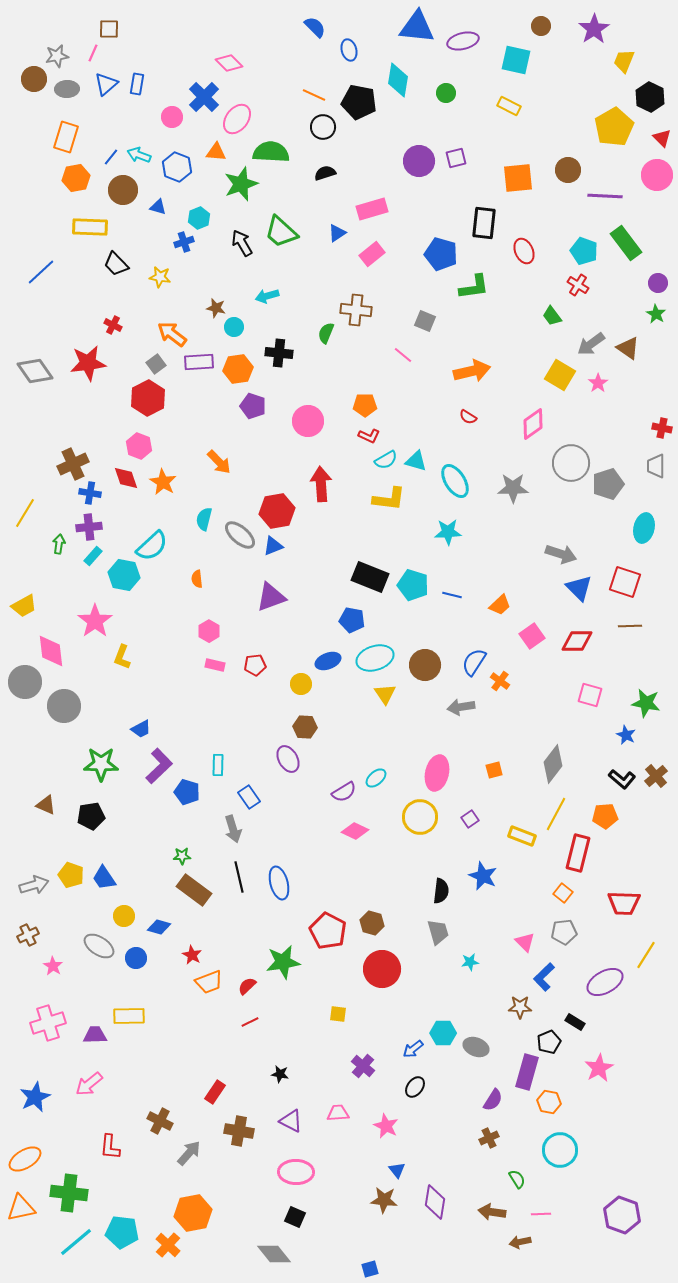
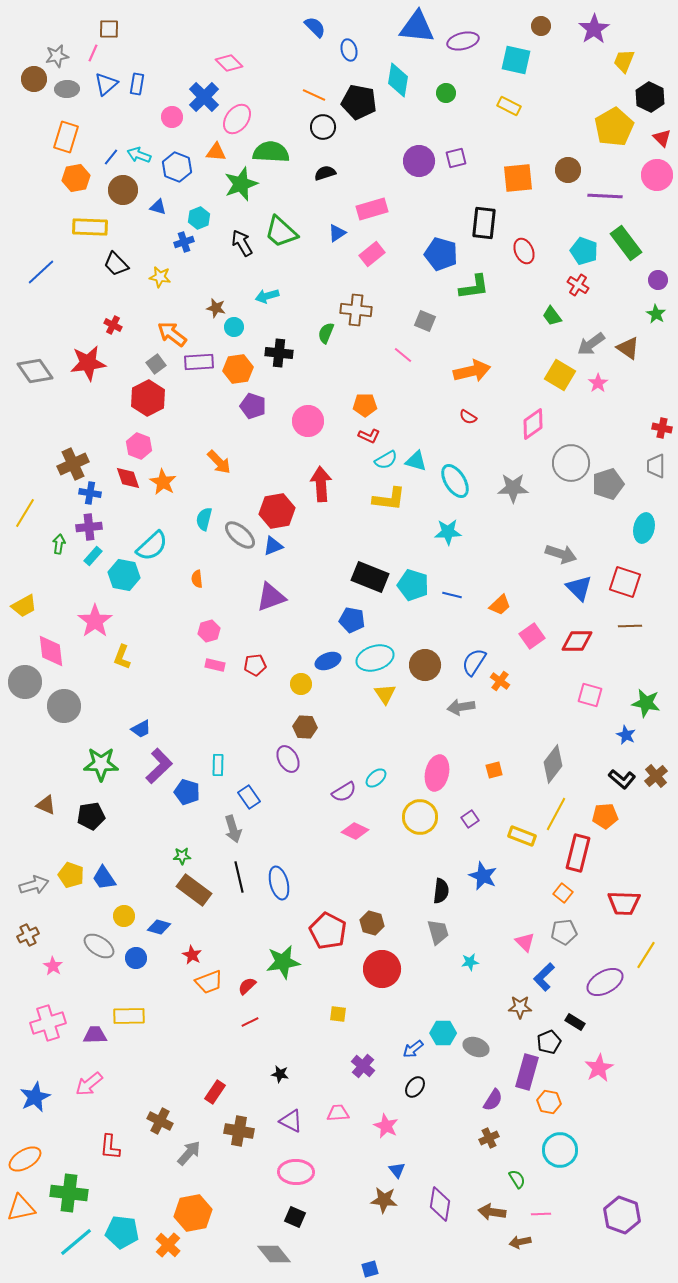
purple circle at (658, 283): moved 3 px up
red diamond at (126, 478): moved 2 px right
pink hexagon at (209, 631): rotated 15 degrees clockwise
purple diamond at (435, 1202): moved 5 px right, 2 px down
